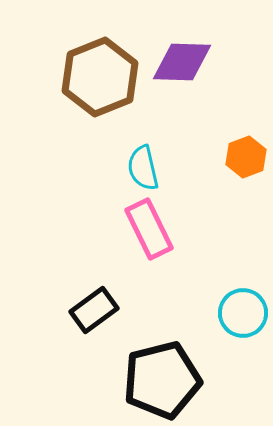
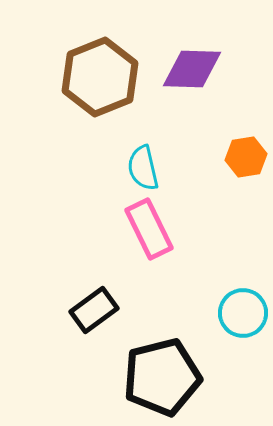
purple diamond: moved 10 px right, 7 px down
orange hexagon: rotated 12 degrees clockwise
black pentagon: moved 3 px up
